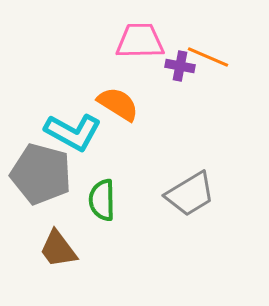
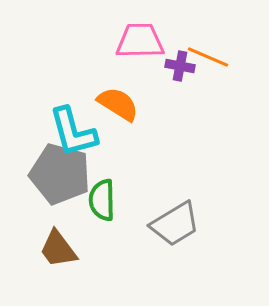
cyan L-shape: rotated 46 degrees clockwise
gray pentagon: moved 19 px right
gray trapezoid: moved 15 px left, 30 px down
